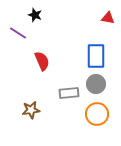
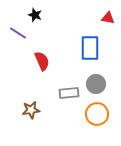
blue rectangle: moved 6 px left, 8 px up
